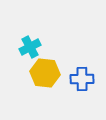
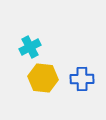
yellow hexagon: moved 2 px left, 5 px down
